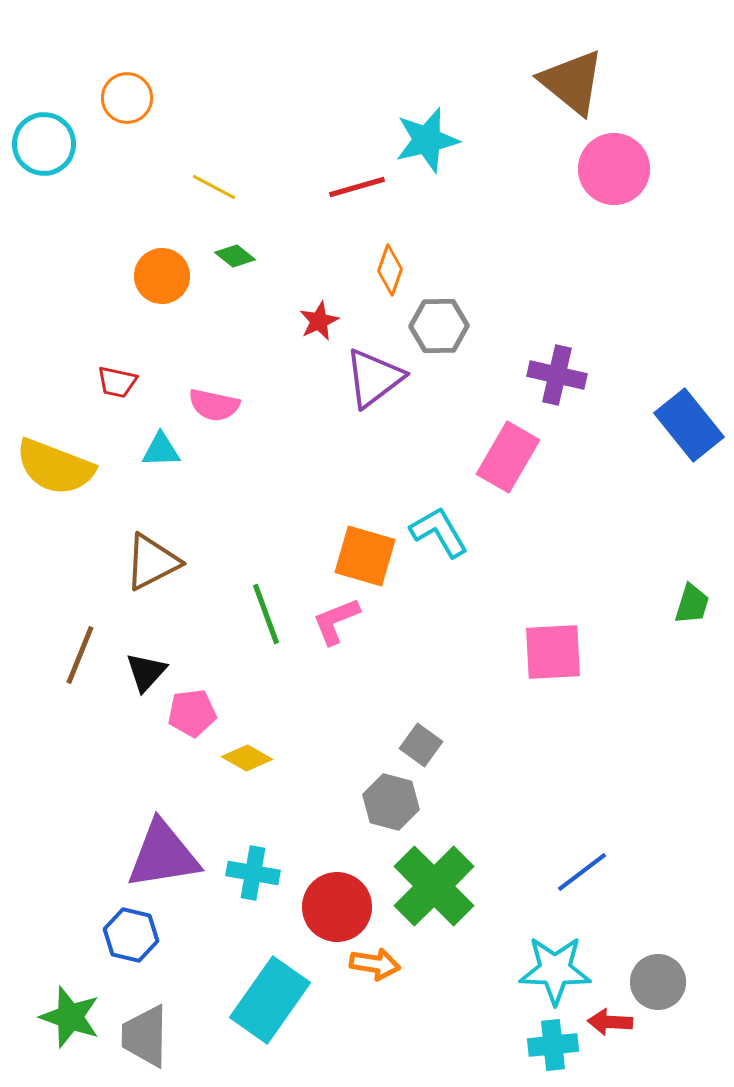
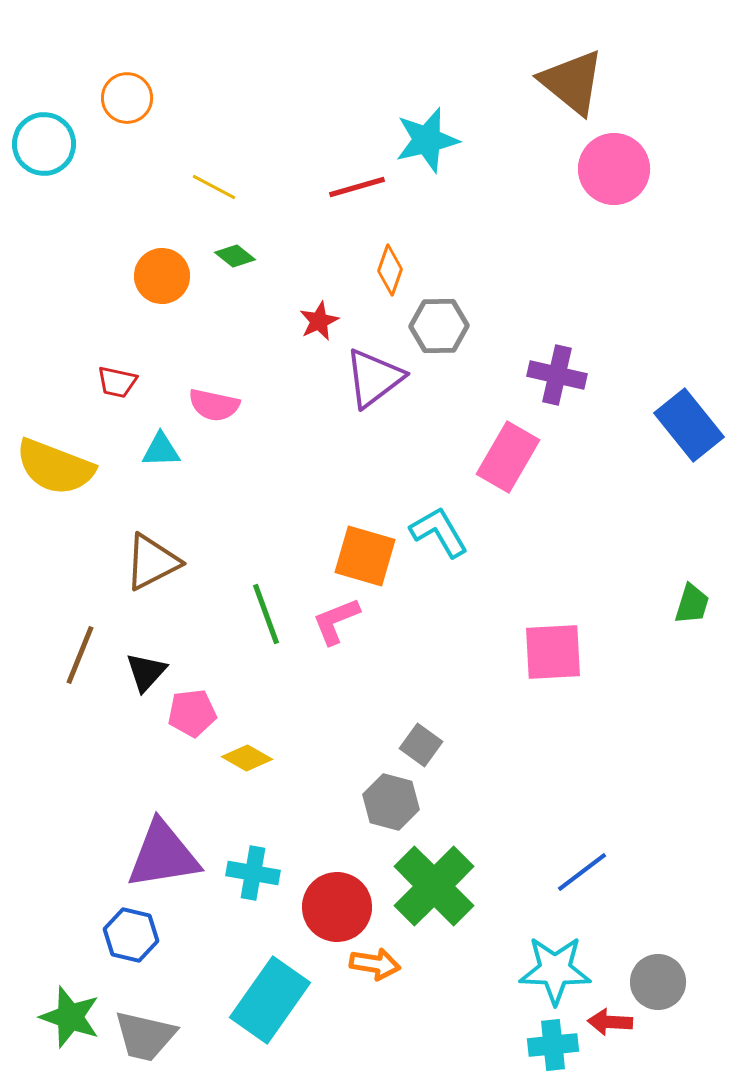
gray trapezoid at (145, 1036): rotated 78 degrees counterclockwise
